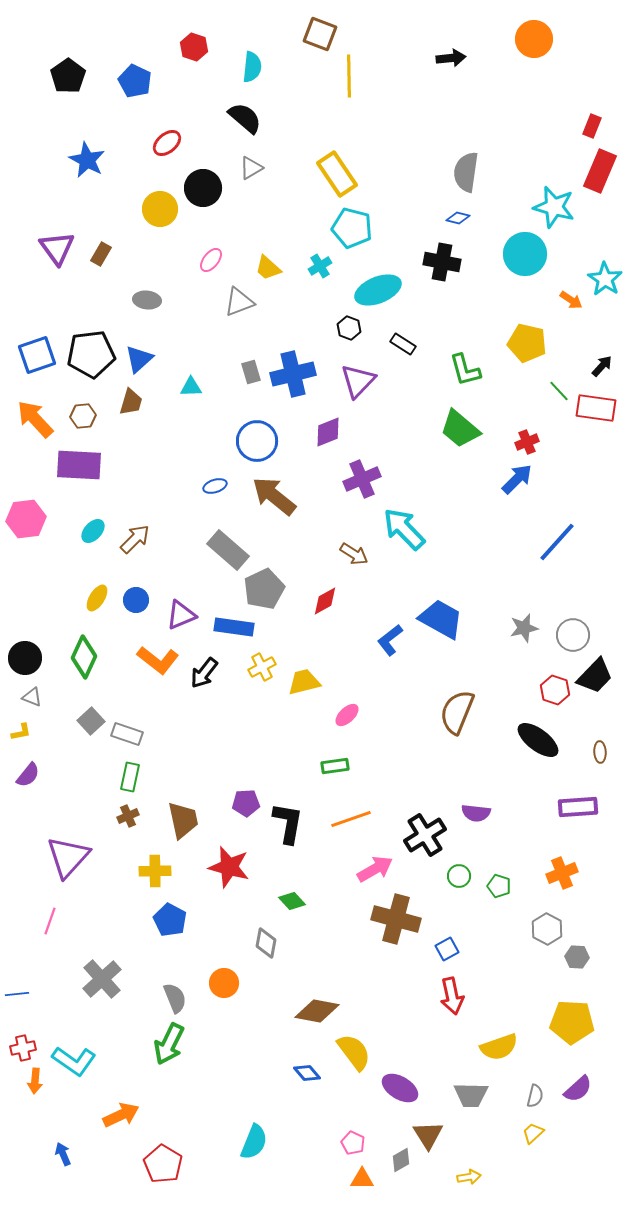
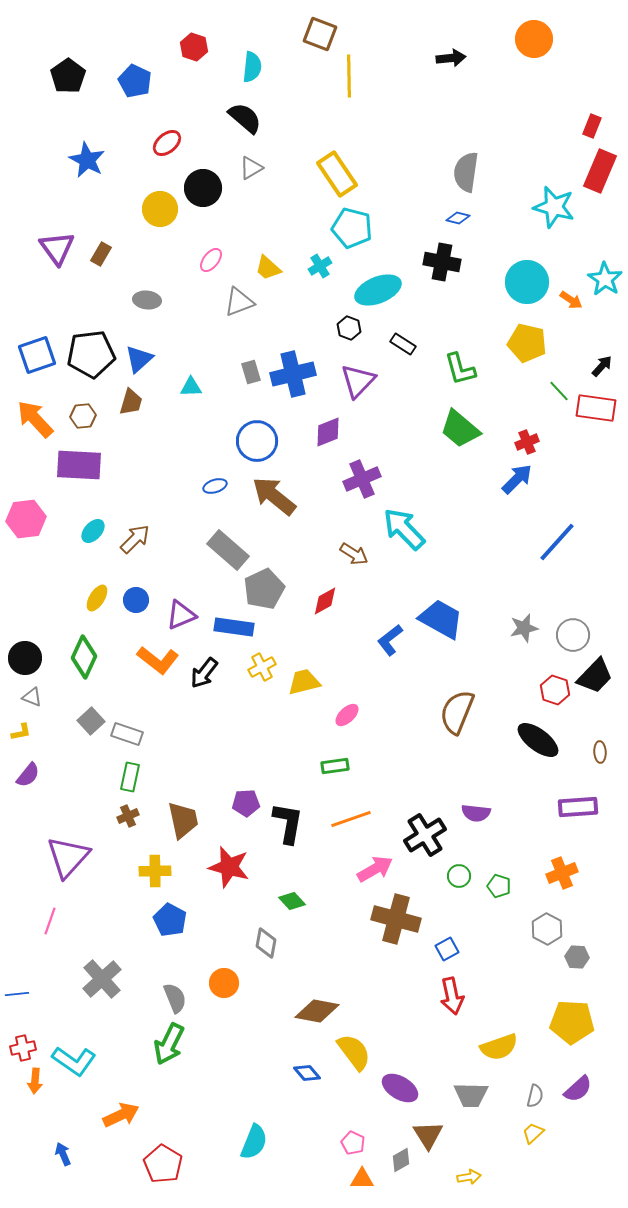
cyan circle at (525, 254): moved 2 px right, 28 px down
green L-shape at (465, 370): moved 5 px left, 1 px up
